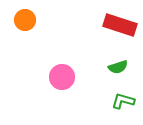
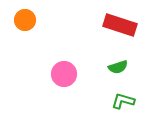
pink circle: moved 2 px right, 3 px up
